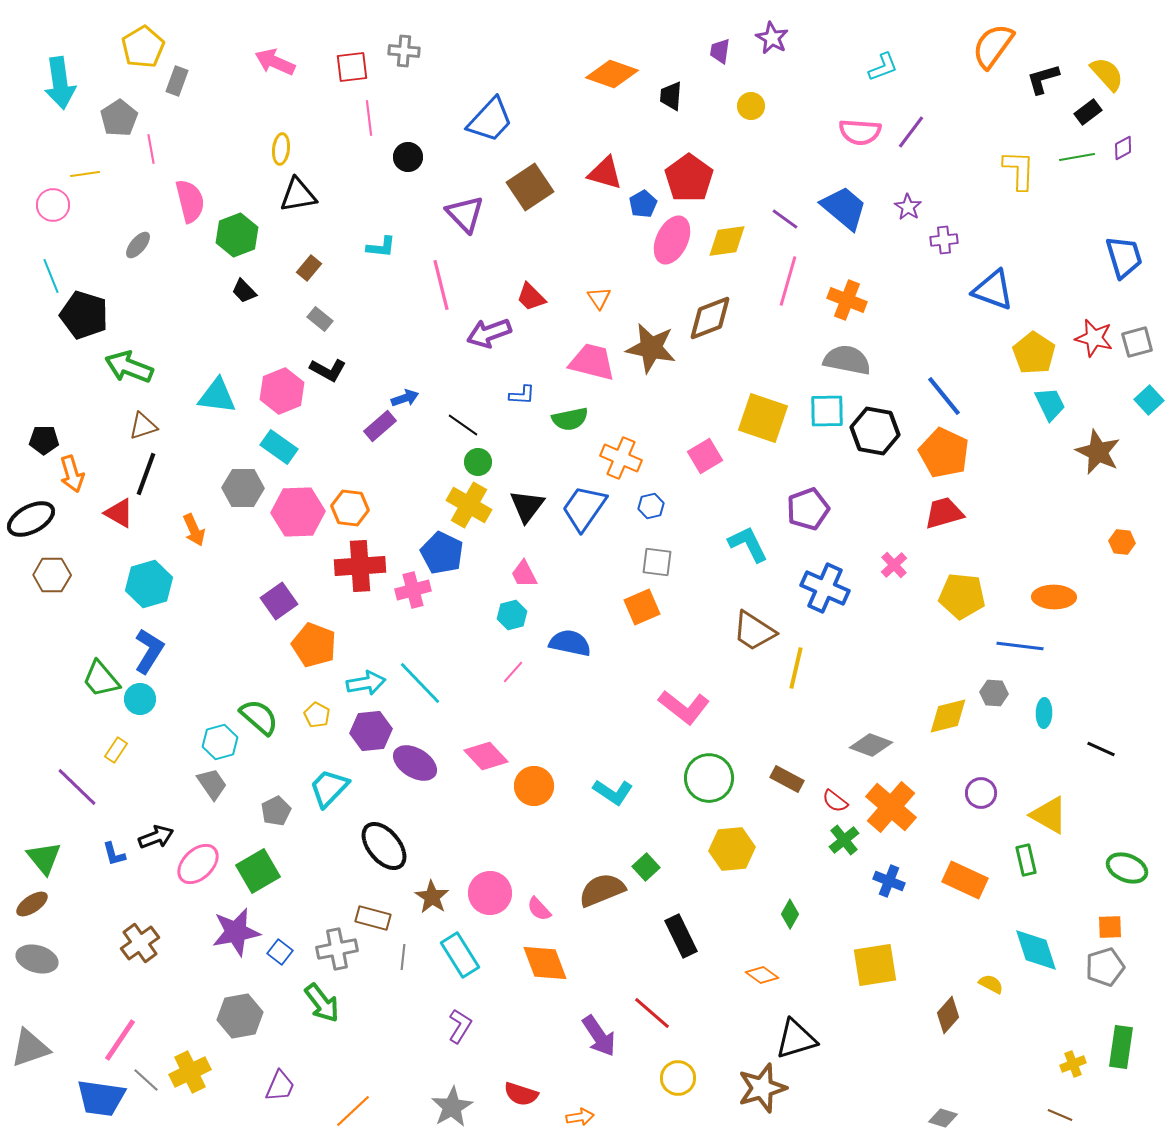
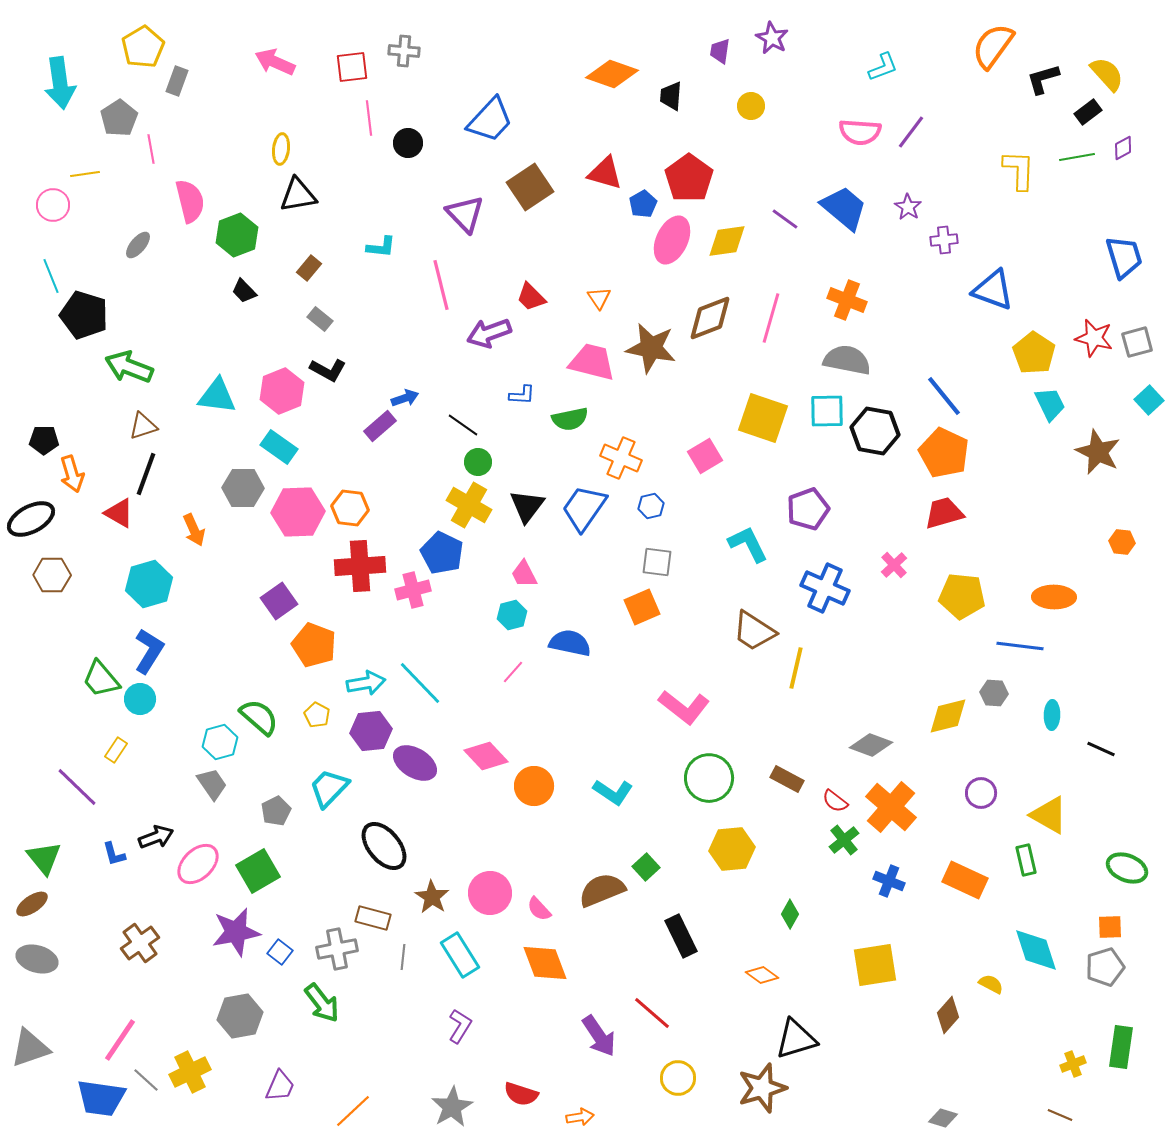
black circle at (408, 157): moved 14 px up
pink line at (788, 281): moved 17 px left, 37 px down
cyan ellipse at (1044, 713): moved 8 px right, 2 px down
